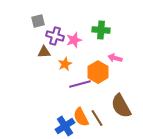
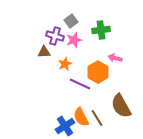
gray square: moved 33 px right; rotated 24 degrees counterclockwise
green cross: rotated 12 degrees counterclockwise
purple line: rotated 40 degrees clockwise
